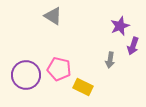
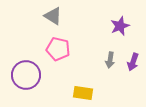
purple arrow: moved 16 px down
pink pentagon: moved 1 px left, 20 px up
yellow rectangle: moved 6 px down; rotated 18 degrees counterclockwise
